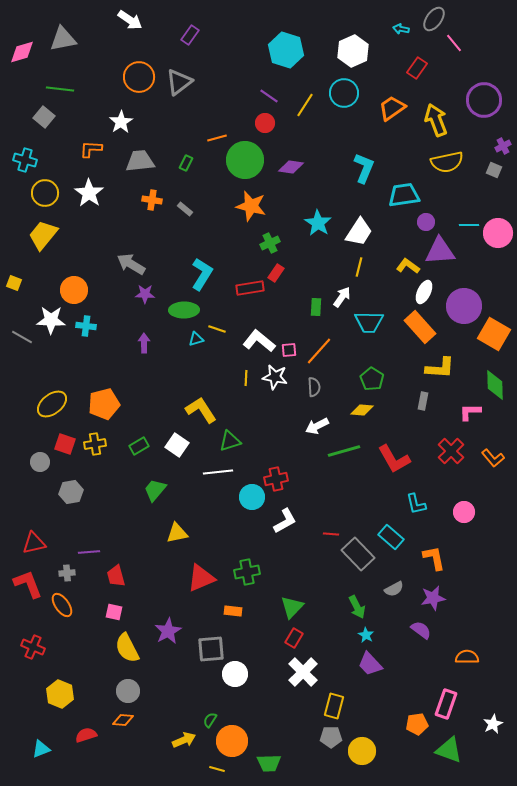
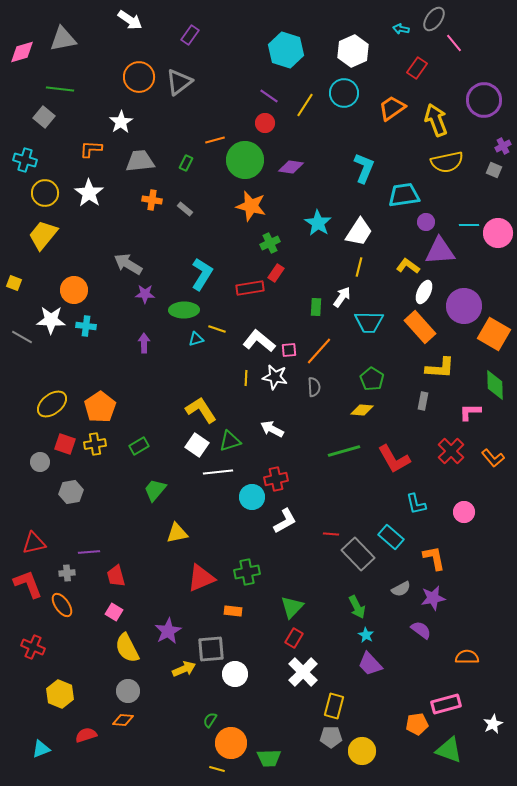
orange line at (217, 138): moved 2 px left, 2 px down
gray arrow at (131, 264): moved 3 px left
orange pentagon at (104, 404): moved 4 px left, 3 px down; rotated 20 degrees counterclockwise
white arrow at (317, 426): moved 45 px left, 3 px down; rotated 55 degrees clockwise
white square at (177, 445): moved 20 px right
gray semicircle at (394, 589): moved 7 px right
pink square at (114, 612): rotated 18 degrees clockwise
pink rectangle at (446, 704): rotated 56 degrees clockwise
yellow arrow at (184, 740): moved 71 px up
orange circle at (232, 741): moved 1 px left, 2 px down
green trapezoid at (269, 763): moved 5 px up
